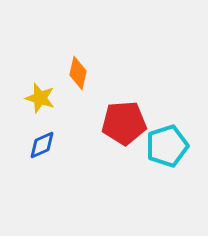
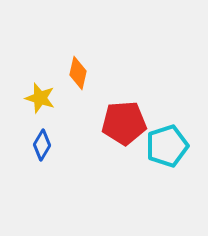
blue diamond: rotated 36 degrees counterclockwise
